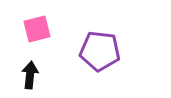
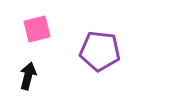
black arrow: moved 2 px left, 1 px down; rotated 8 degrees clockwise
